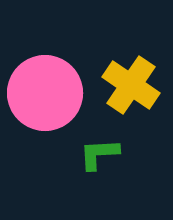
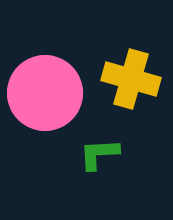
yellow cross: moved 6 px up; rotated 18 degrees counterclockwise
